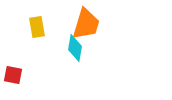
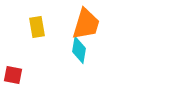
cyan diamond: moved 4 px right, 2 px down
